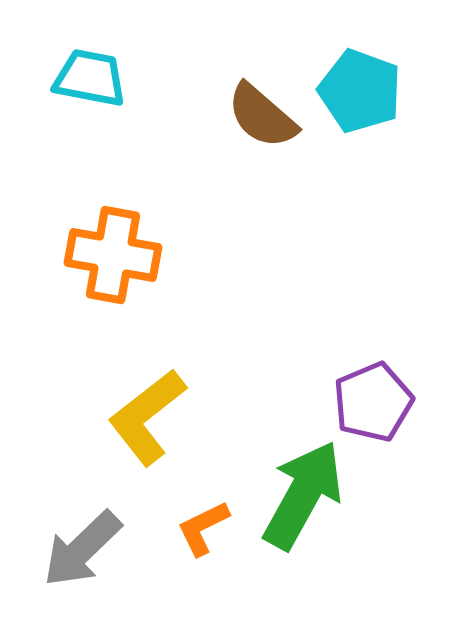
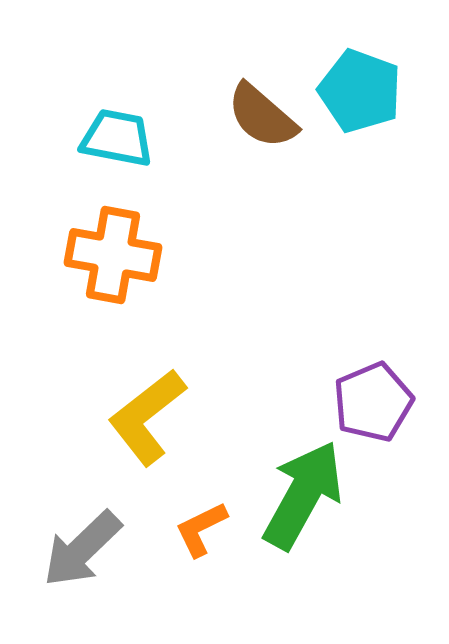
cyan trapezoid: moved 27 px right, 60 px down
orange L-shape: moved 2 px left, 1 px down
